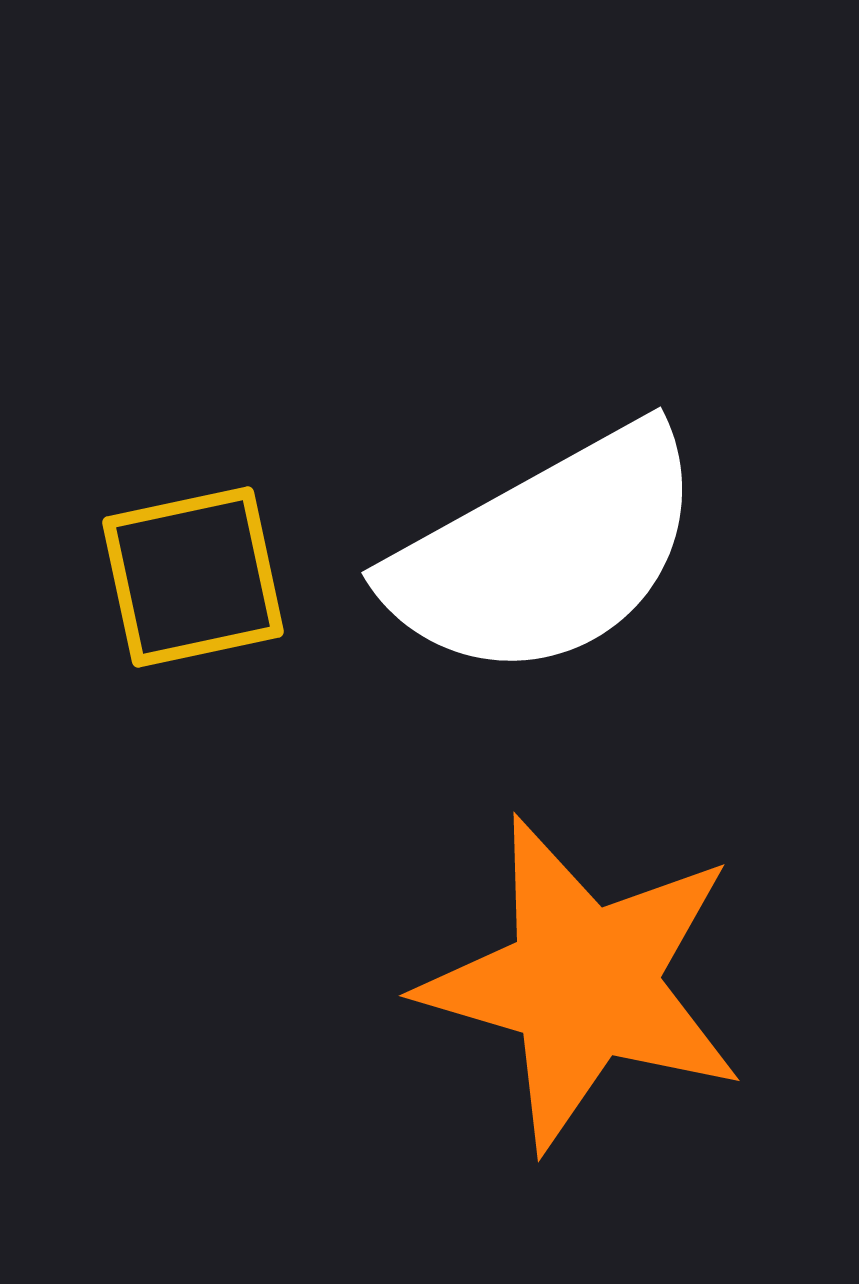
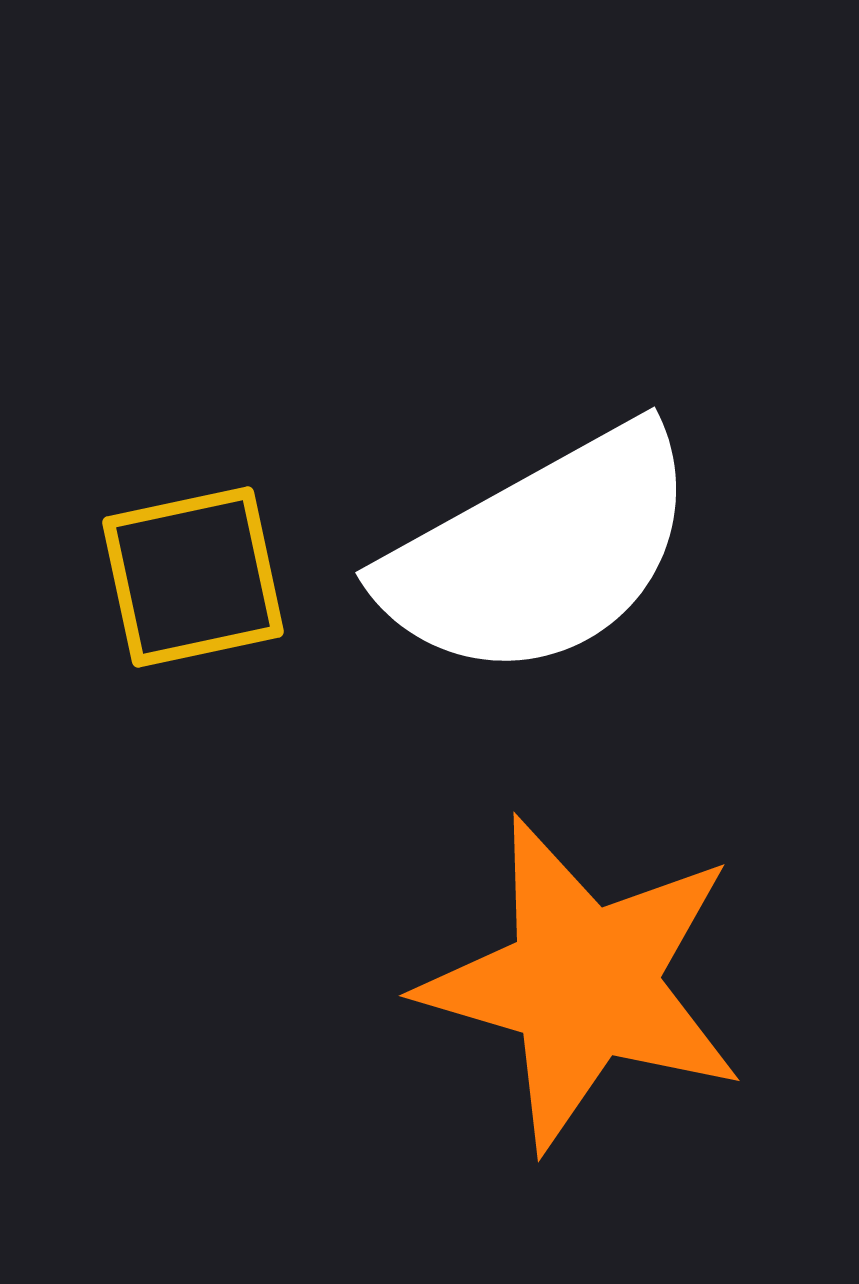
white semicircle: moved 6 px left
